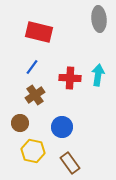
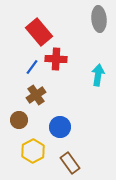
red rectangle: rotated 36 degrees clockwise
red cross: moved 14 px left, 19 px up
brown cross: moved 1 px right
brown circle: moved 1 px left, 3 px up
blue circle: moved 2 px left
yellow hexagon: rotated 20 degrees clockwise
